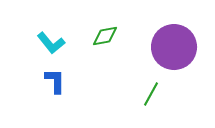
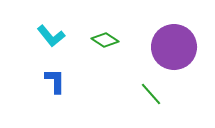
green diamond: moved 4 px down; rotated 44 degrees clockwise
cyan L-shape: moved 7 px up
green line: rotated 70 degrees counterclockwise
